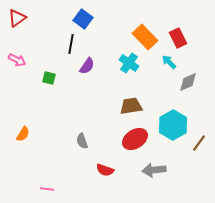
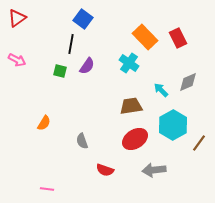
cyan arrow: moved 8 px left, 28 px down
green square: moved 11 px right, 7 px up
orange semicircle: moved 21 px right, 11 px up
